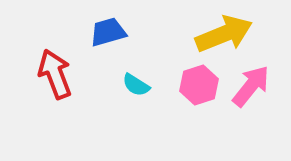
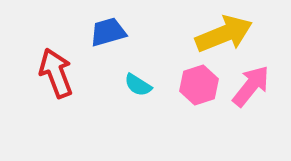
red arrow: moved 1 px right, 1 px up
cyan semicircle: moved 2 px right
